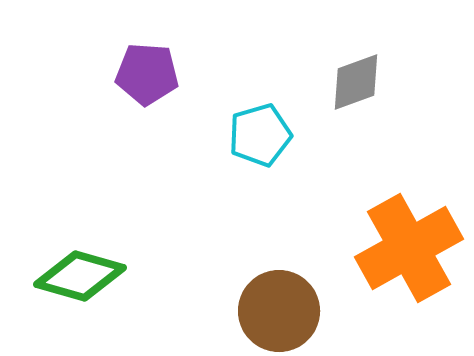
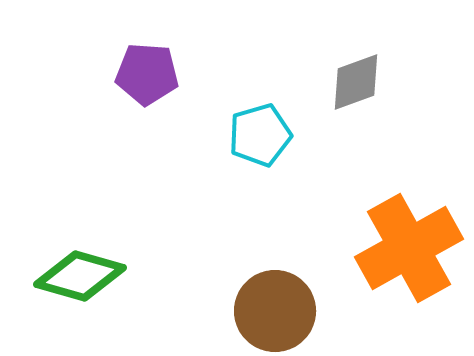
brown circle: moved 4 px left
